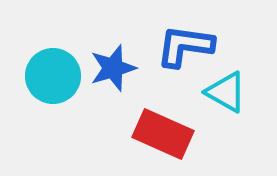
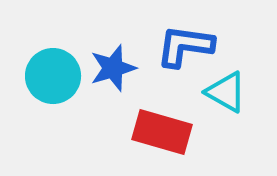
red rectangle: moved 1 px left, 2 px up; rotated 8 degrees counterclockwise
